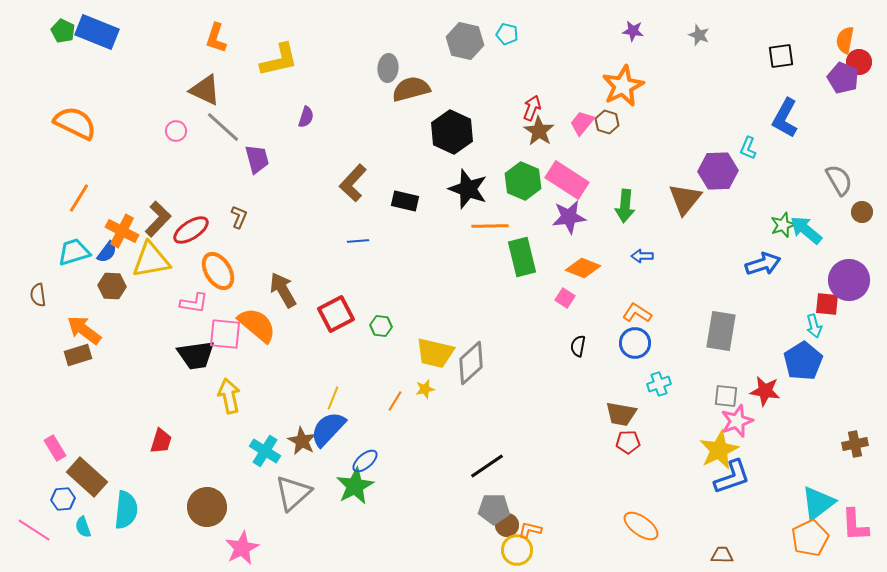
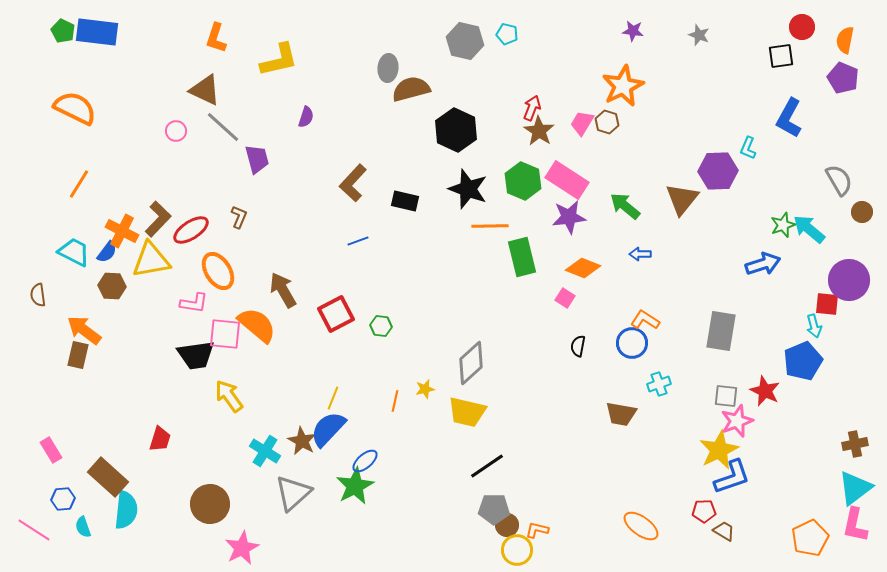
blue rectangle at (97, 32): rotated 15 degrees counterclockwise
red circle at (859, 62): moved 57 px left, 35 px up
blue L-shape at (785, 118): moved 4 px right
orange semicircle at (75, 123): moved 15 px up
pink trapezoid at (582, 123): rotated 8 degrees counterclockwise
black hexagon at (452, 132): moved 4 px right, 2 px up
orange line at (79, 198): moved 14 px up
brown triangle at (685, 199): moved 3 px left
green arrow at (625, 206): rotated 124 degrees clockwise
cyan arrow at (806, 230): moved 3 px right, 1 px up
blue line at (358, 241): rotated 15 degrees counterclockwise
cyan trapezoid at (74, 252): rotated 44 degrees clockwise
blue arrow at (642, 256): moved 2 px left, 2 px up
orange L-shape at (637, 313): moved 8 px right, 7 px down
blue circle at (635, 343): moved 3 px left
yellow trapezoid at (435, 353): moved 32 px right, 59 px down
brown rectangle at (78, 355): rotated 60 degrees counterclockwise
blue pentagon at (803, 361): rotated 9 degrees clockwise
red star at (765, 391): rotated 16 degrees clockwise
yellow arrow at (229, 396): rotated 24 degrees counterclockwise
orange line at (395, 401): rotated 20 degrees counterclockwise
red trapezoid at (161, 441): moved 1 px left, 2 px up
red pentagon at (628, 442): moved 76 px right, 69 px down
pink rectangle at (55, 448): moved 4 px left, 2 px down
brown rectangle at (87, 477): moved 21 px right
cyan triangle at (818, 503): moved 37 px right, 15 px up
brown circle at (207, 507): moved 3 px right, 3 px up
pink L-shape at (855, 525): rotated 15 degrees clockwise
orange L-shape at (530, 530): moved 7 px right
brown trapezoid at (722, 555): moved 2 px right, 24 px up; rotated 30 degrees clockwise
